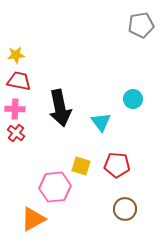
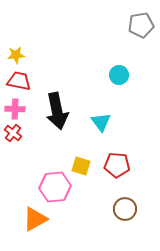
cyan circle: moved 14 px left, 24 px up
black arrow: moved 3 px left, 3 px down
red cross: moved 3 px left
orange triangle: moved 2 px right
